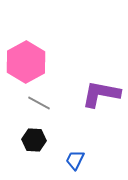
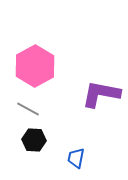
pink hexagon: moved 9 px right, 4 px down
gray line: moved 11 px left, 6 px down
blue trapezoid: moved 1 px right, 2 px up; rotated 15 degrees counterclockwise
